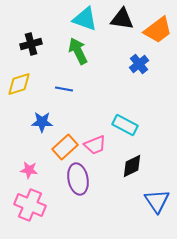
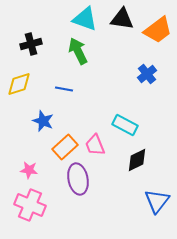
blue cross: moved 8 px right, 10 px down
blue star: moved 1 px right, 1 px up; rotated 20 degrees clockwise
pink trapezoid: rotated 90 degrees clockwise
black diamond: moved 5 px right, 6 px up
blue triangle: rotated 12 degrees clockwise
